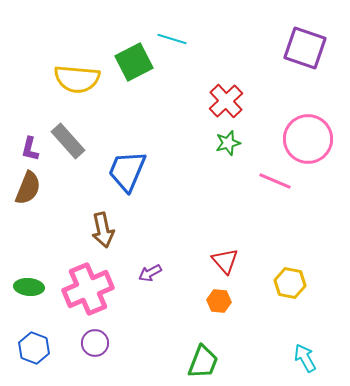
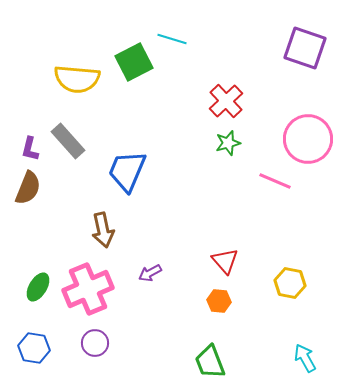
green ellipse: moved 9 px right; rotated 64 degrees counterclockwise
blue hexagon: rotated 12 degrees counterclockwise
green trapezoid: moved 7 px right; rotated 138 degrees clockwise
